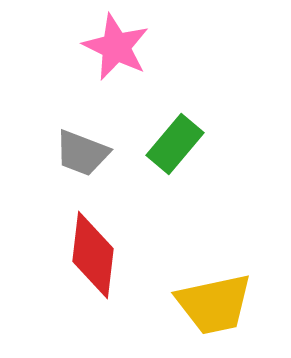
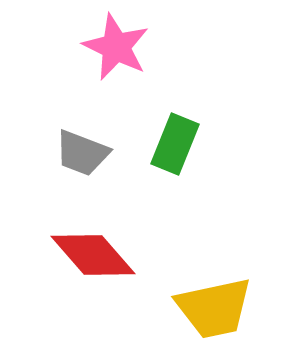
green rectangle: rotated 18 degrees counterclockwise
red diamond: rotated 48 degrees counterclockwise
yellow trapezoid: moved 4 px down
